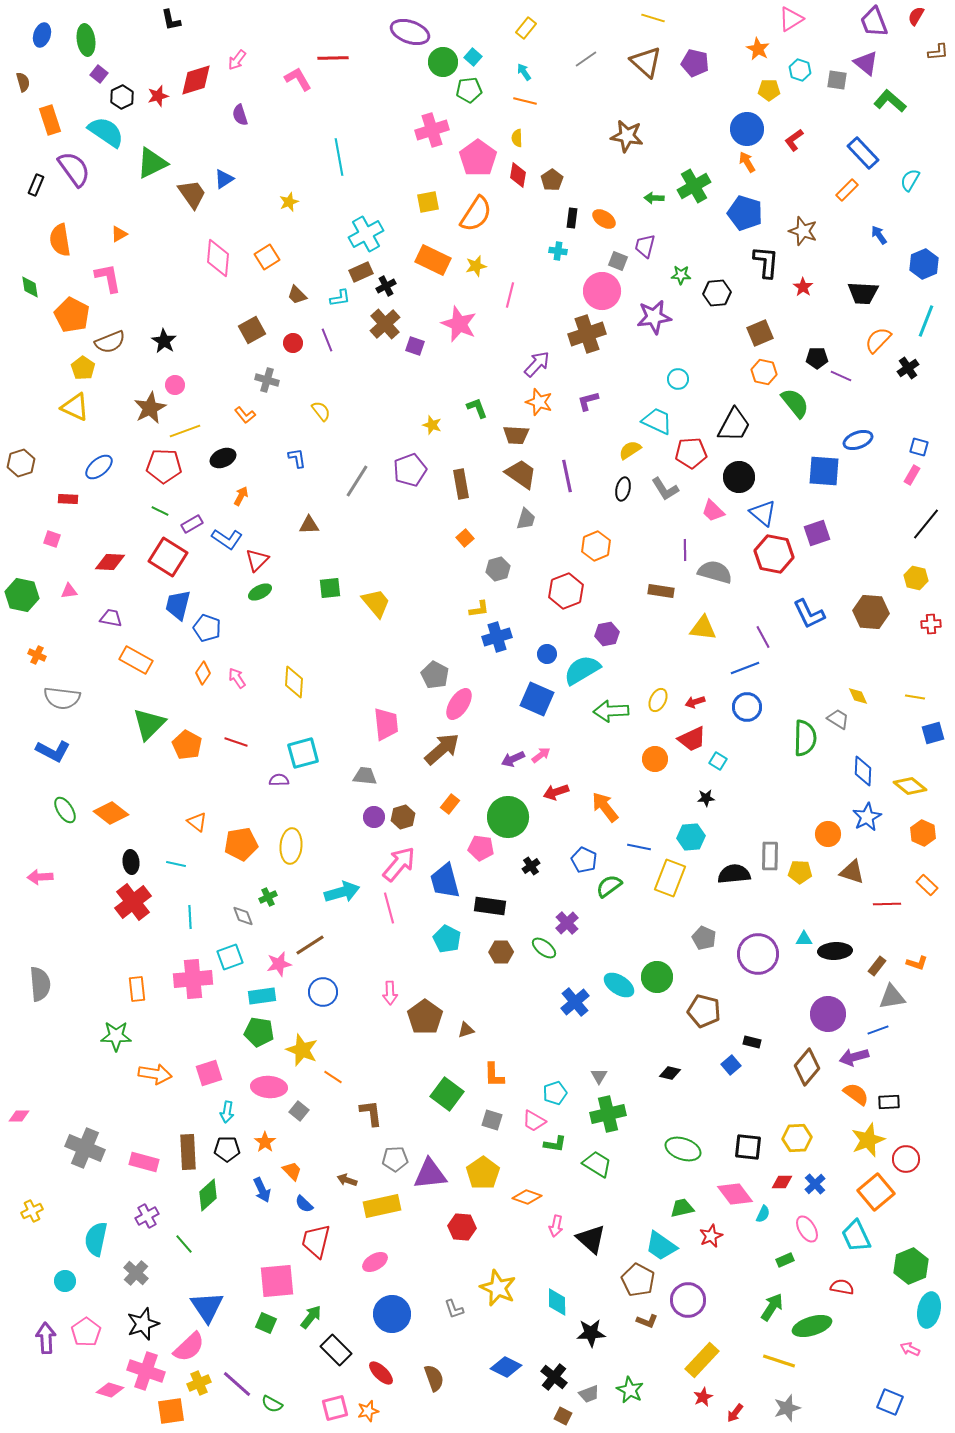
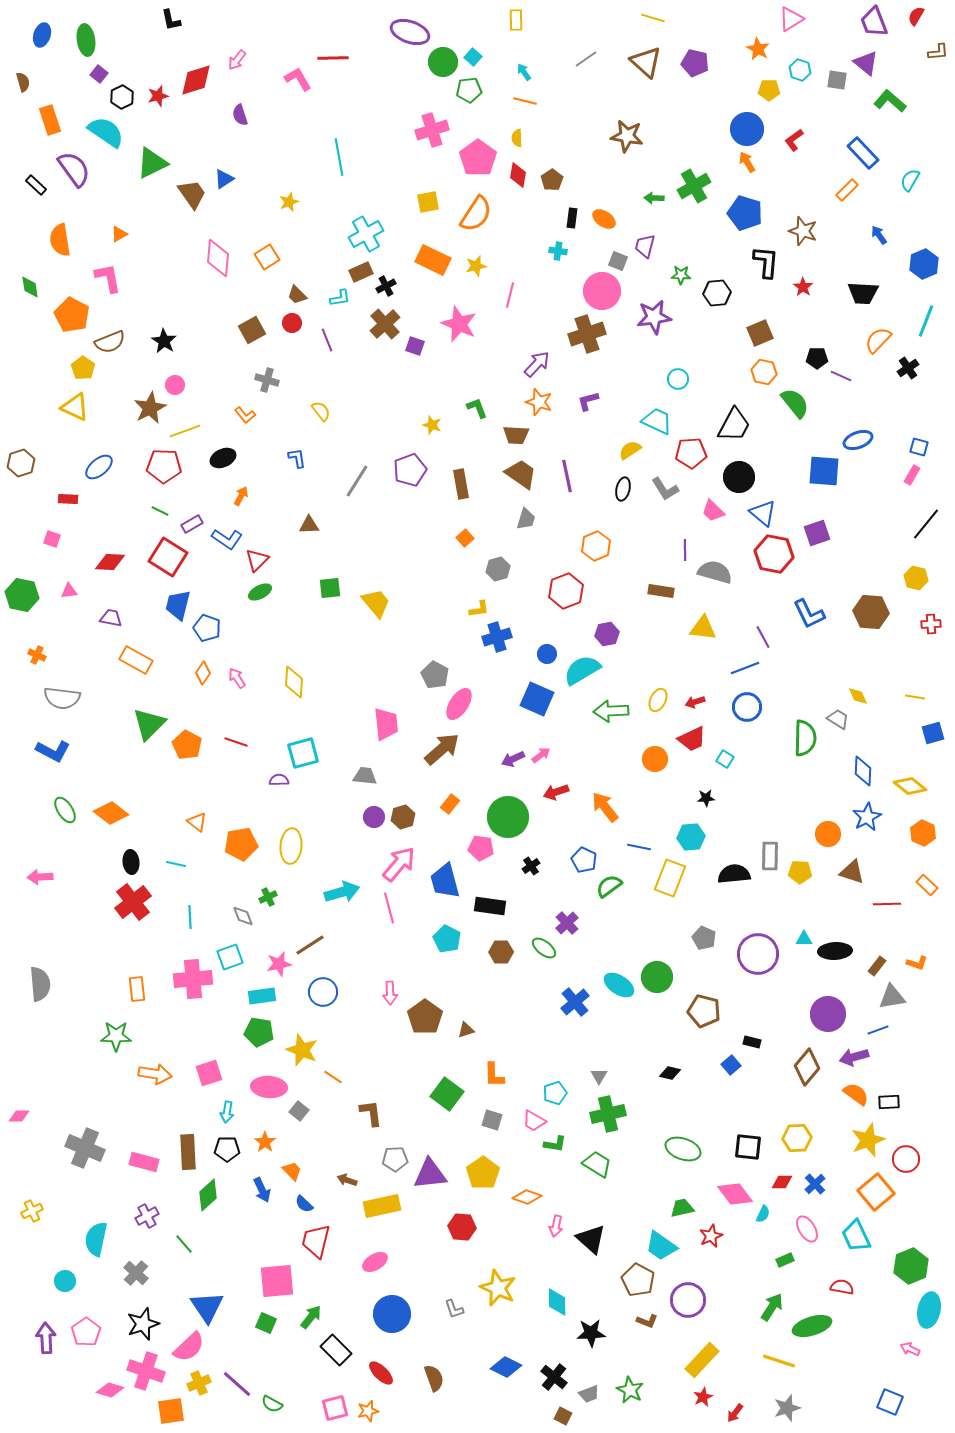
yellow rectangle at (526, 28): moved 10 px left, 8 px up; rotated 40 degrees counterclockwise
black rectangle at (36, 185): rotated 70 degrees counterclockwise
red circle at (293, 343): moved 1 px left, 20 px up
cyan square at (718, 761): moved 7 px right, 2 px up
